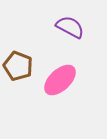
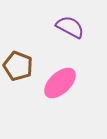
pink ellipse: moved 3 px down
